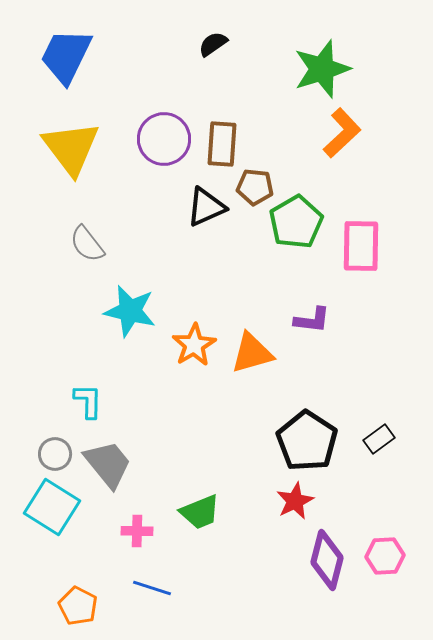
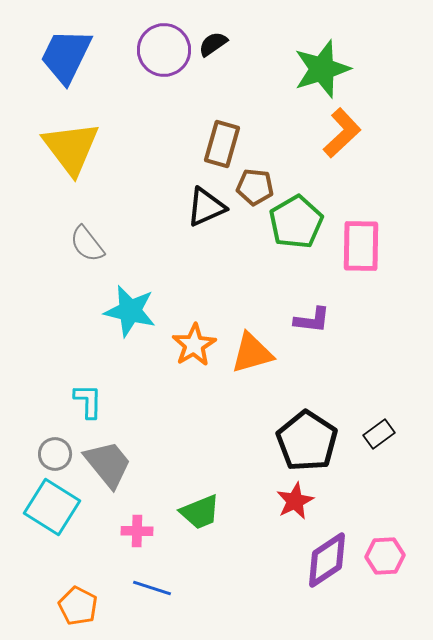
purple circle: moved 89 px up
brown rectangle: rotated 12 degrees clockwise
black rectangle: moved 5 px up
purple diamond: rotated 42 degrees clockwise
